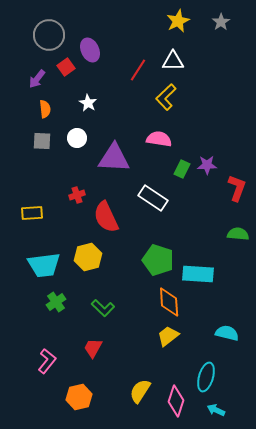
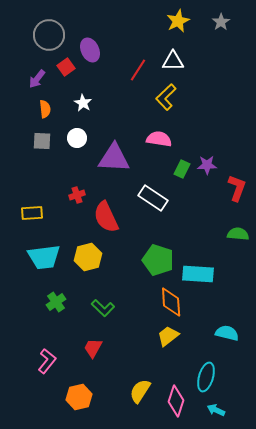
white star: moved 5 px left
cyan trapezoid: moved 8 px up
orange diamond: moved 2 px right
